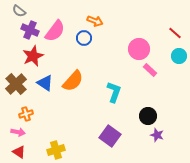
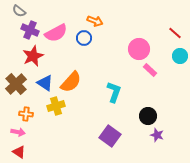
pink semicircle: moved 1 px right, 2 px down; rotated 25 degrees clockwise
cyan circle: moved 1 px right
orange semicircle: moved 2 px left, 1 px down
orange cross: rotated 24 degrees clockwise
yellow cross: moved 44 px up
